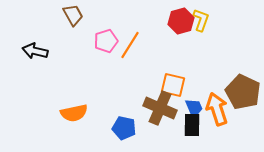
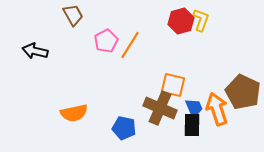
pink pentagon: rotated 10 degrees counterclockwise
